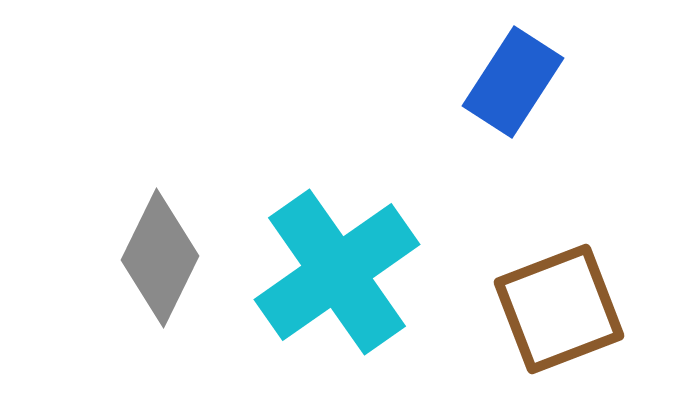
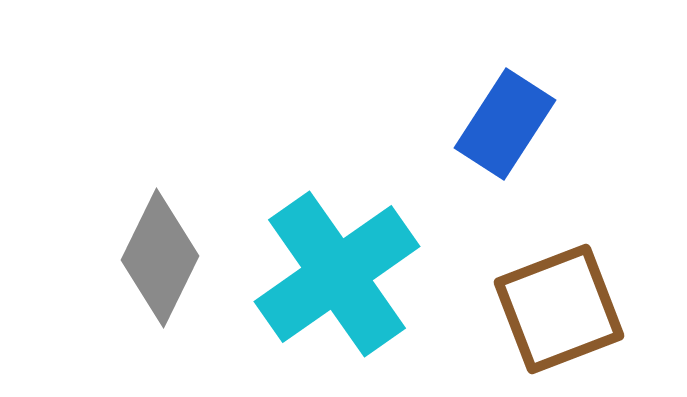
blue rectangle: moved 8 px left, 42 px down
cyan cross: moved 2 px down
